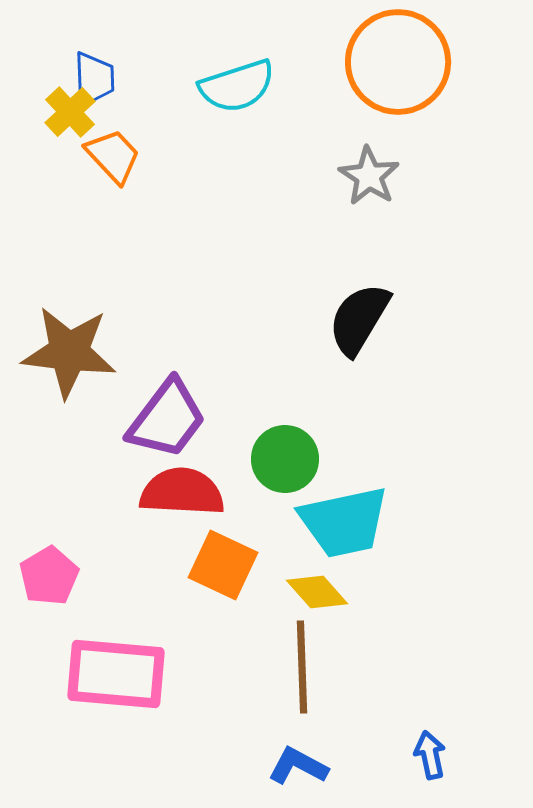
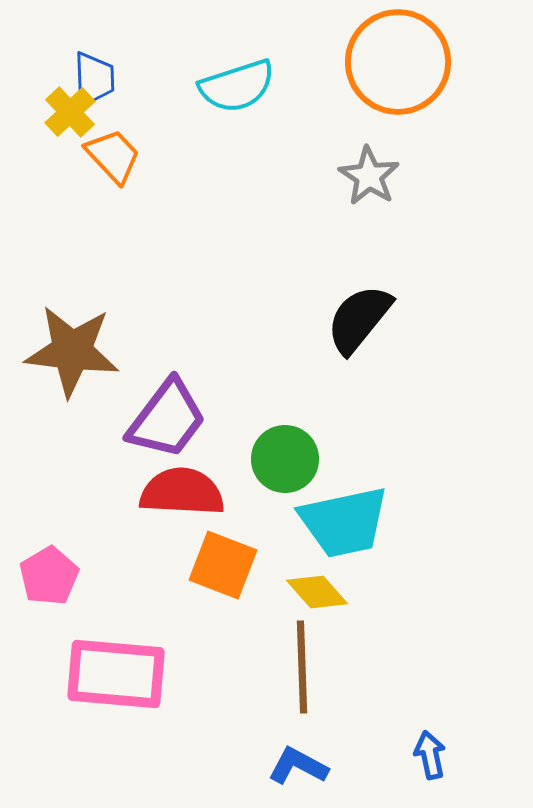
black semicircle: rotated 8 degrees clockwise
brown star: moved 3 px right, 1 px up
orange square: rotated 4 degrees counterclockwise
